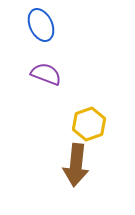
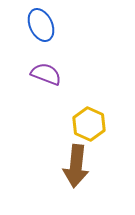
yellow hexagon: rotated 16 degrees counterclockwise
brown arrow: moved 1 px down
